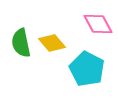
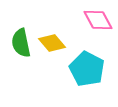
pink diamond: moved 4 px up
